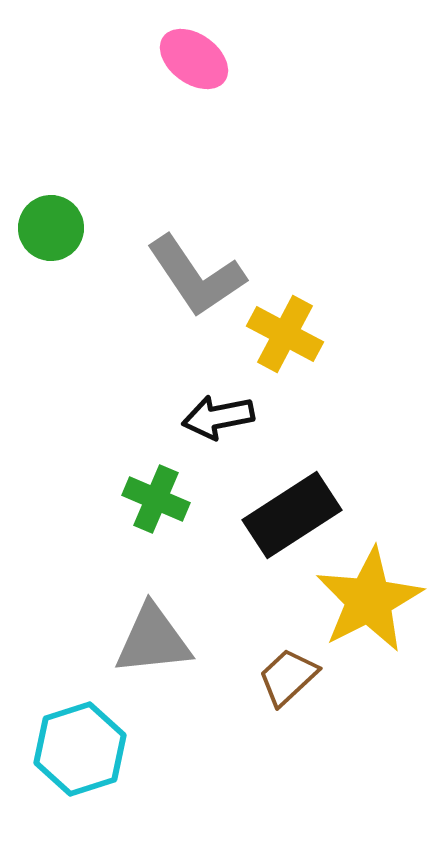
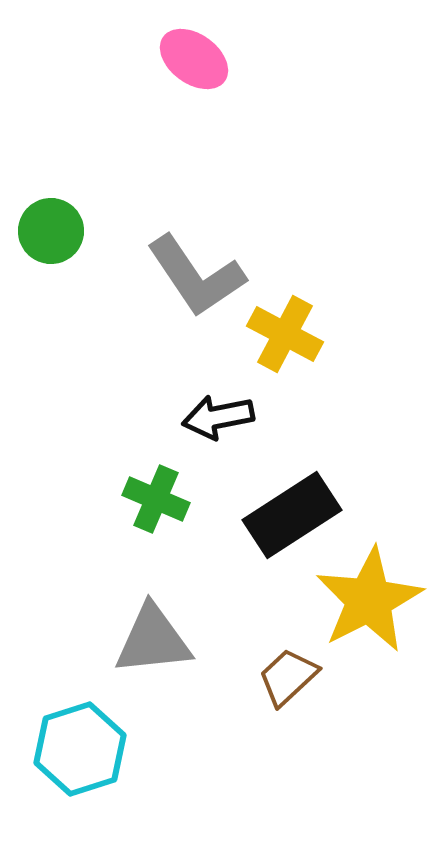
green circle: moved 3 px down
